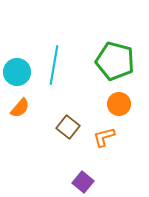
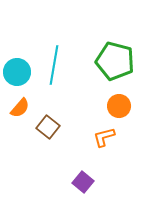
orange circle: moved 2 px down
brown square: moved 20 px left
